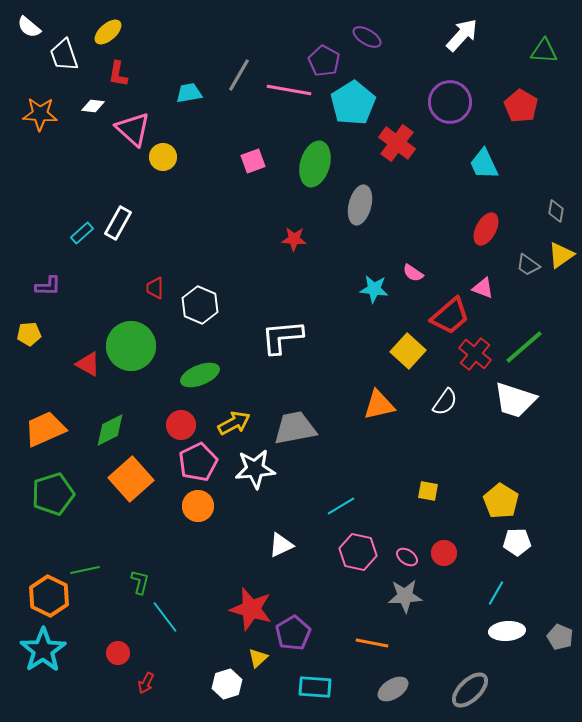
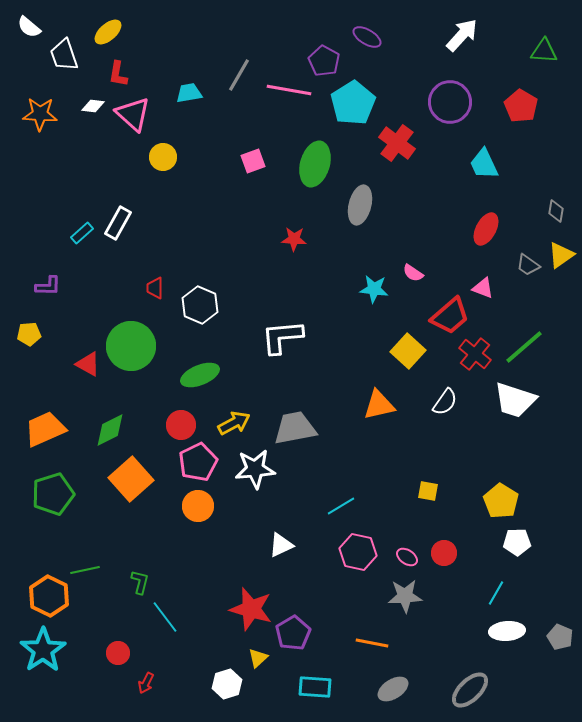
pink triangle at (133, 129): moved 15 px up
